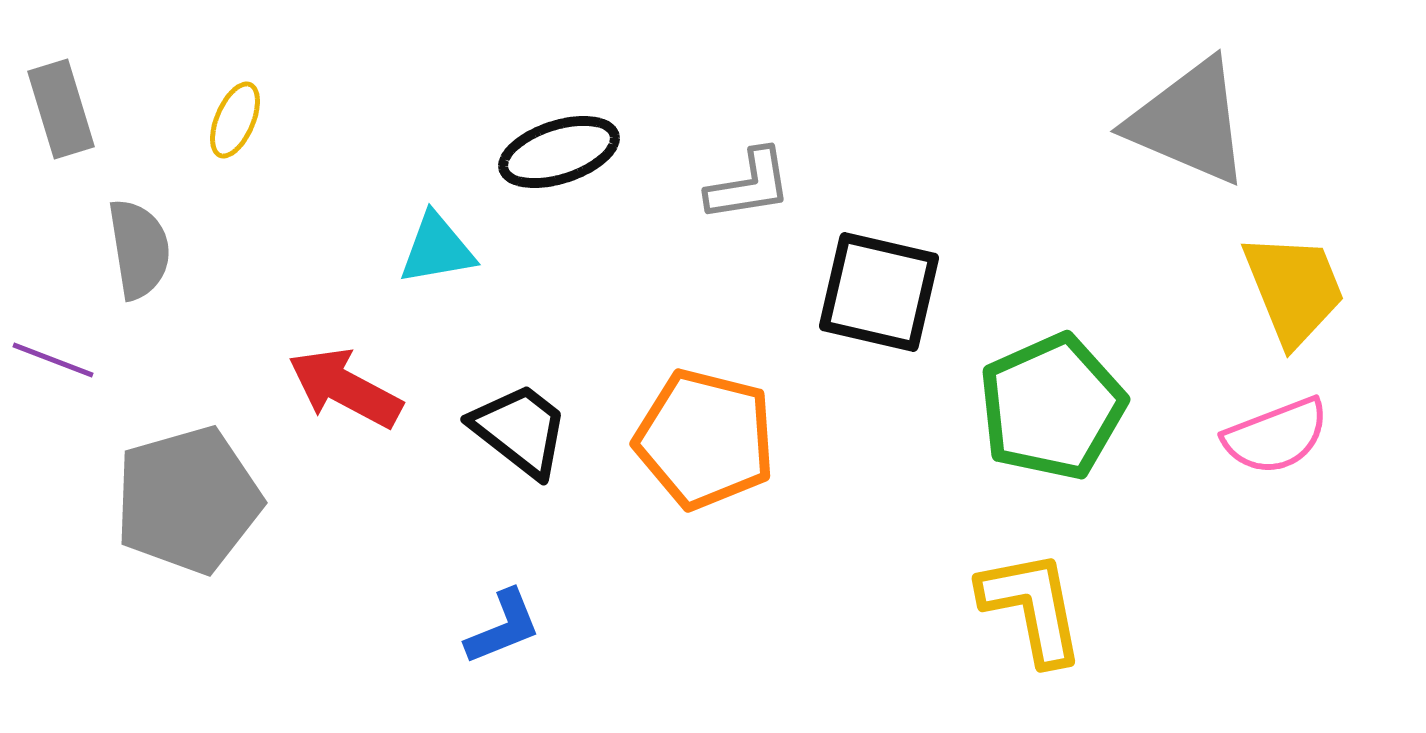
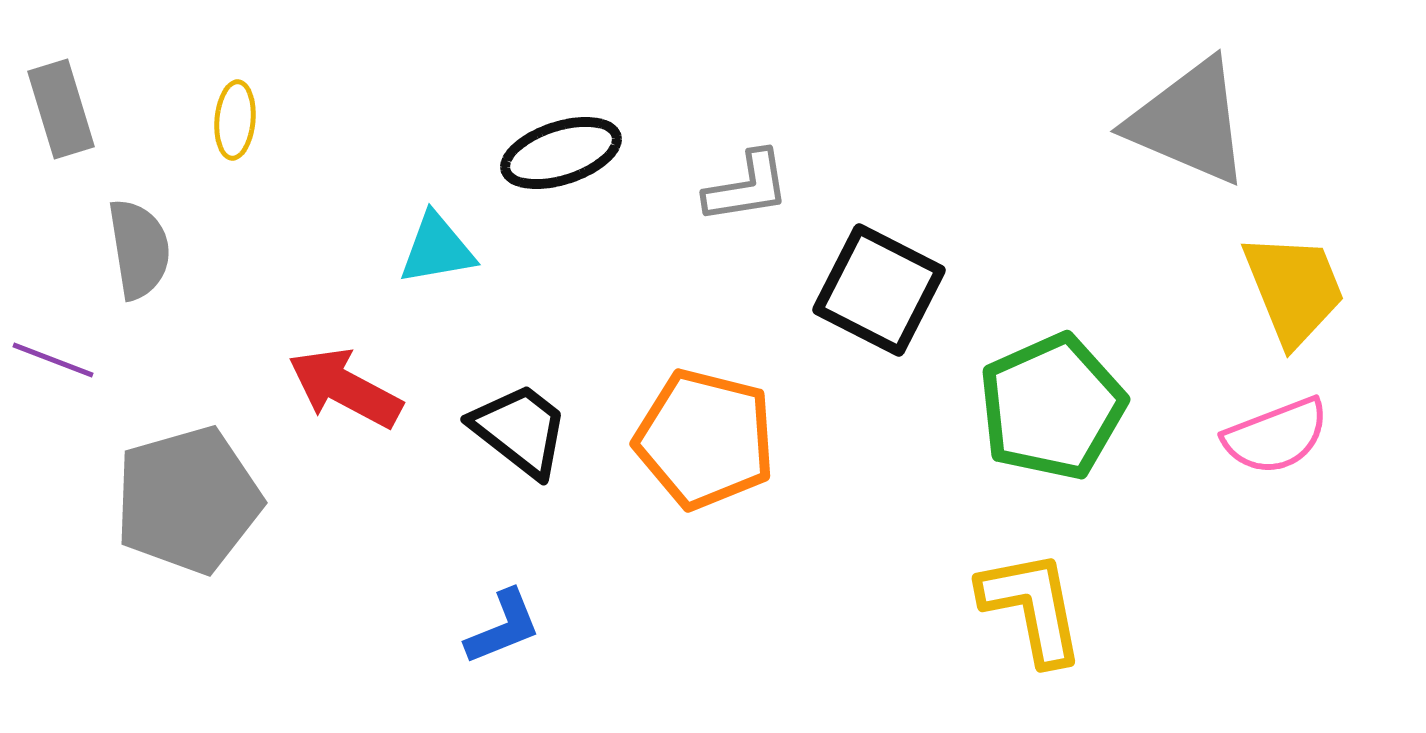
yellow ellipse: rotated 18 degrees counterclockwise
black ellipse: moved 2 px right, 1 px down
gray L-shape: moved 2 px left, 2 px down
black square: moved 2 px up; rotated 14 degrees clockwise
